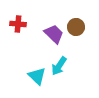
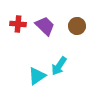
brown circle: moved 1 px right, 1 px up
purple trapezoid: moved 9 px left, 8 px up
cyan triangle: rotated 42 degrees clockwise
